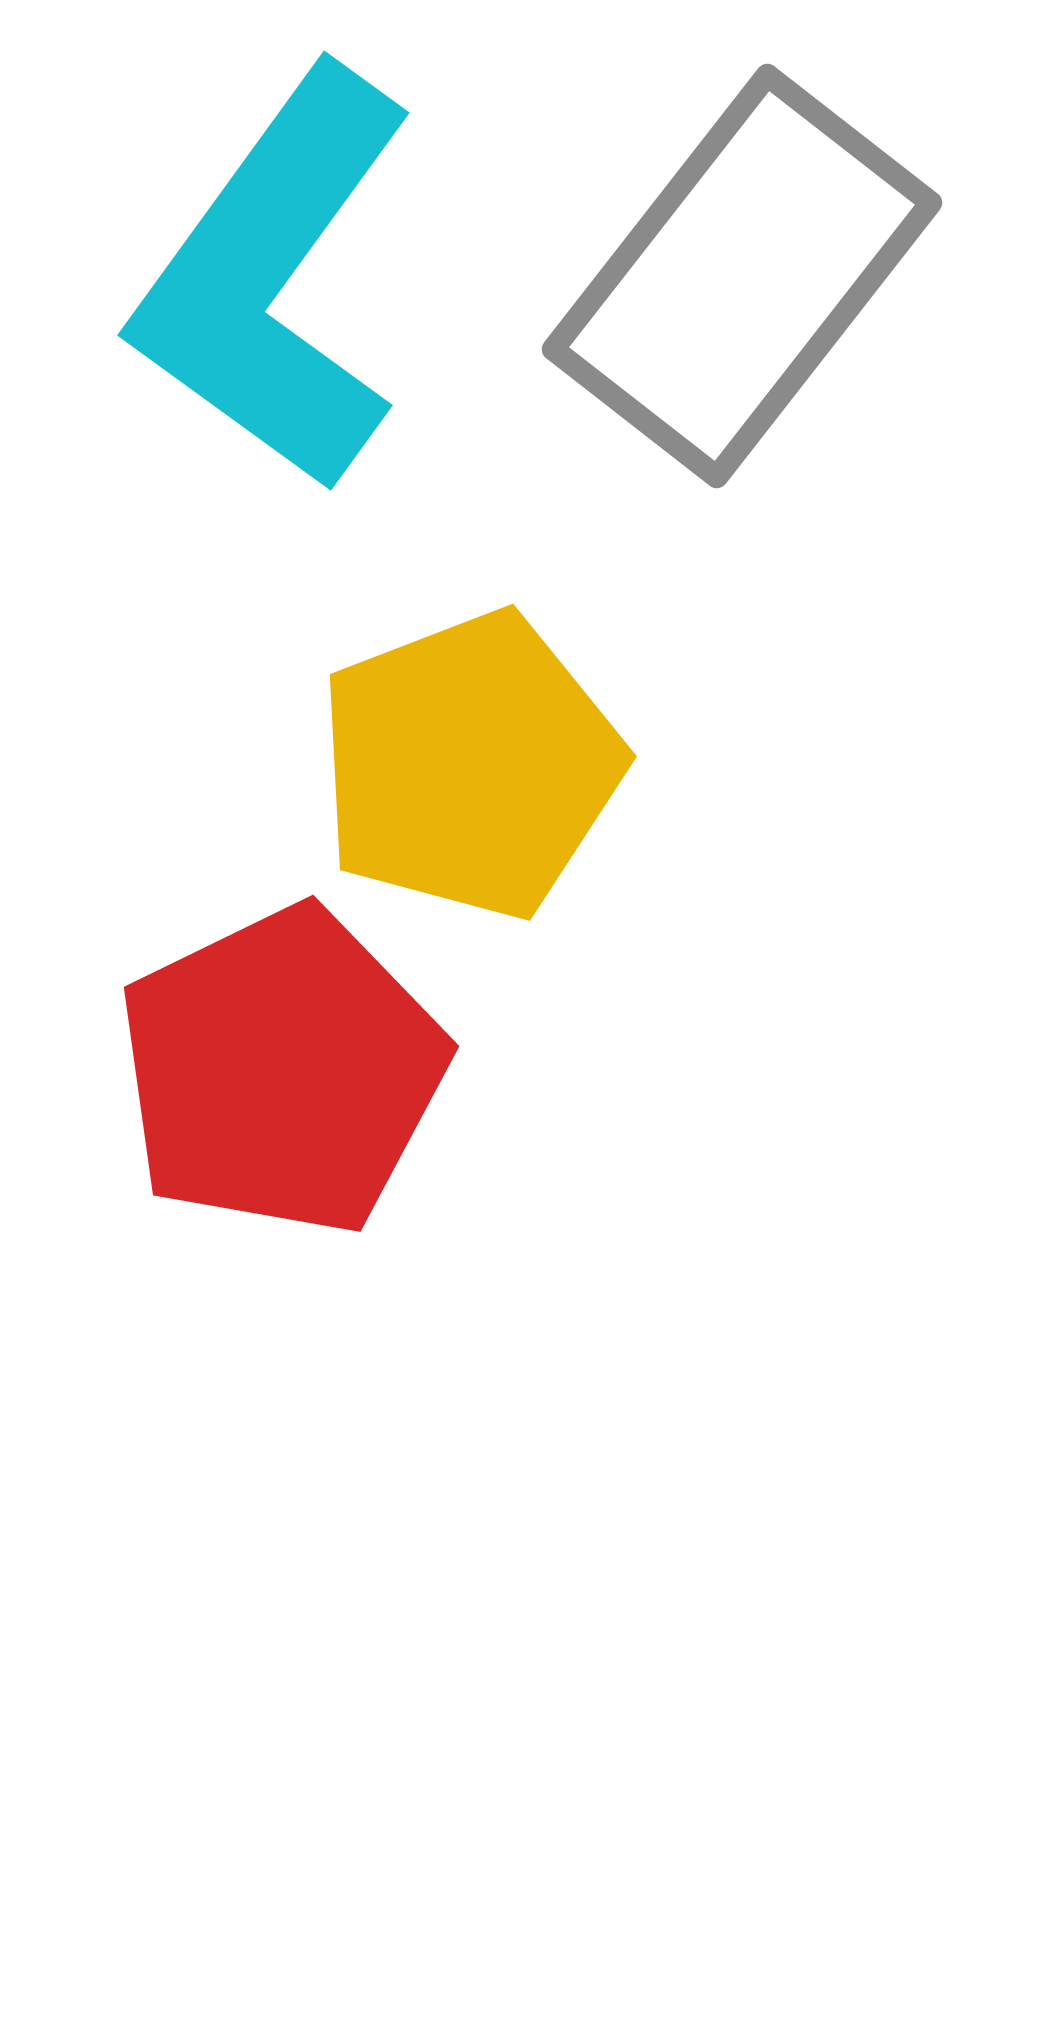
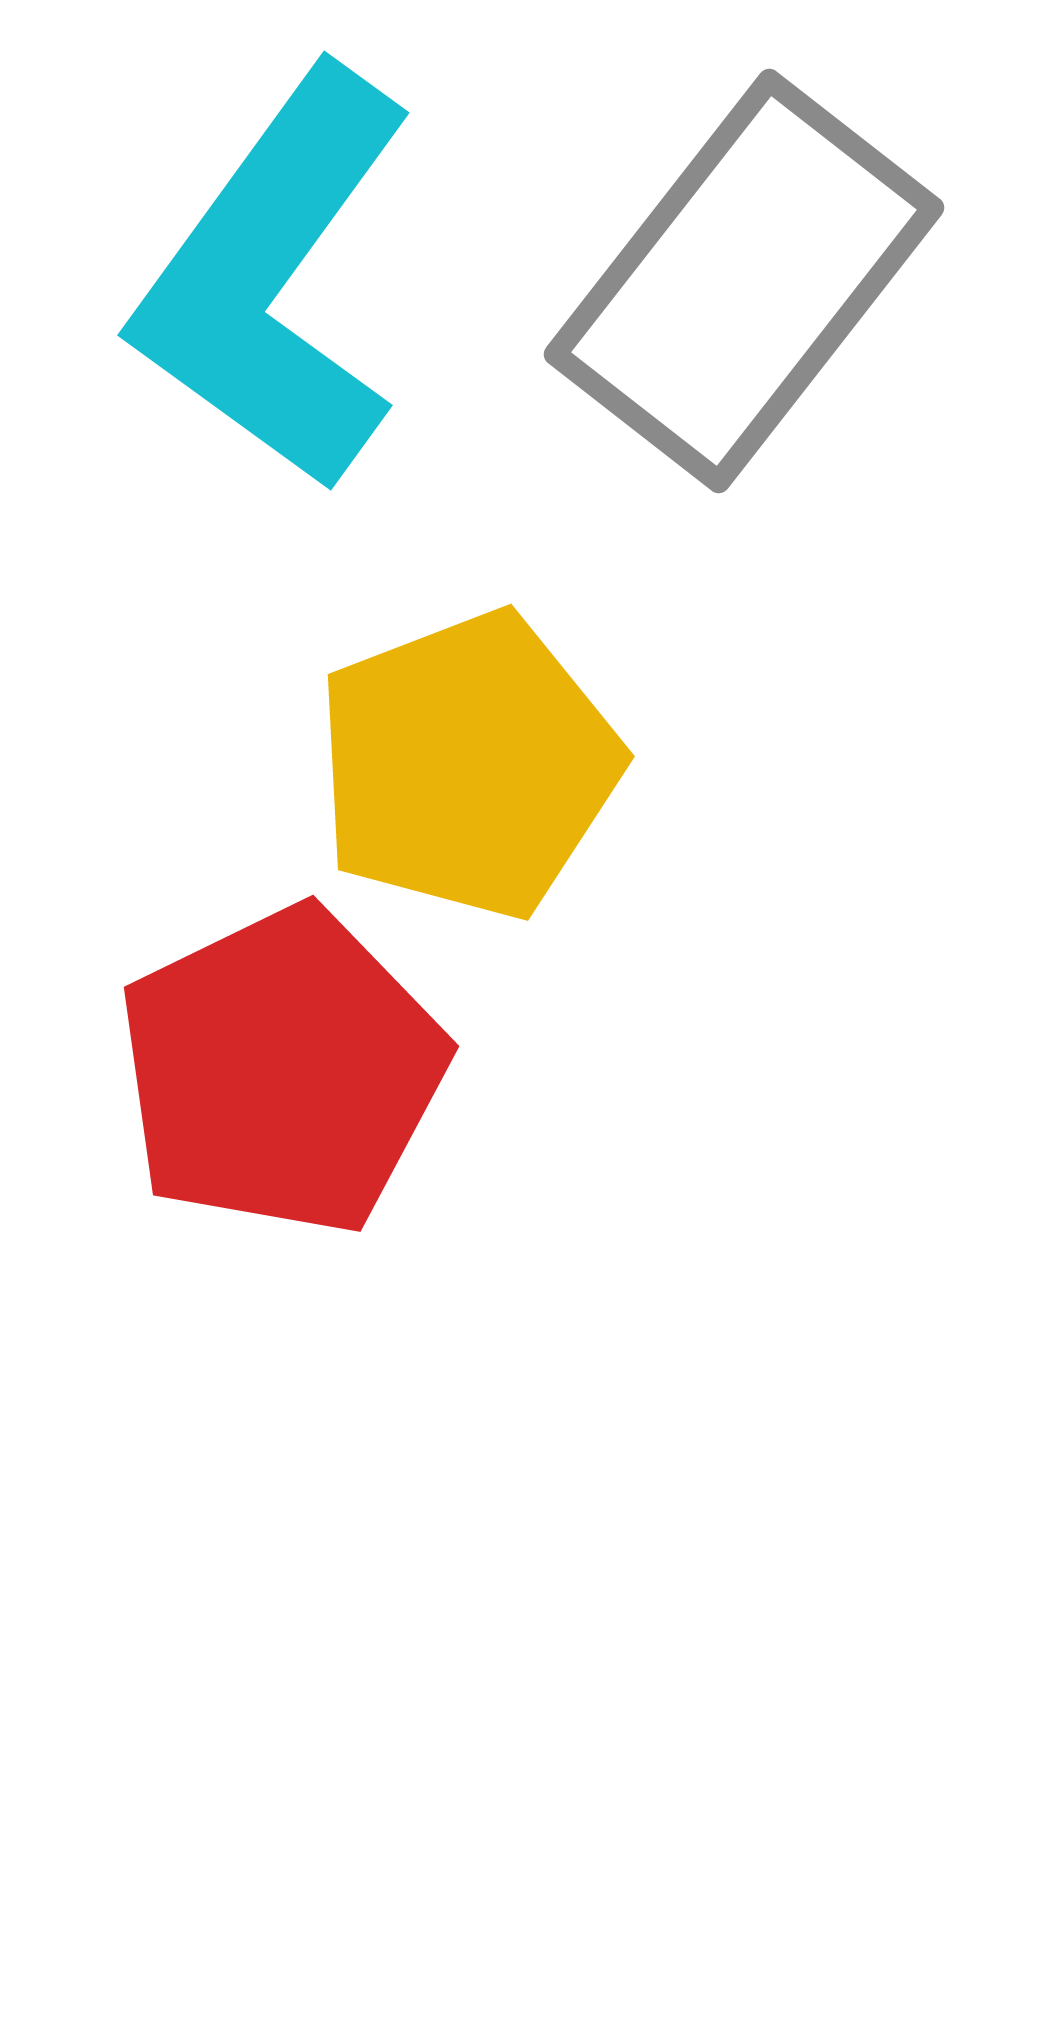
gray rectangle: moved 2 px right, 5 px down
yellow pentagon: moved 2 px left
